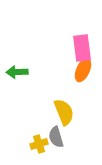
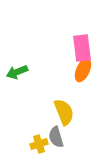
green arrow: rotated 20 degrees counterclockwise
